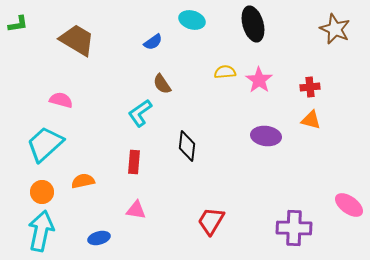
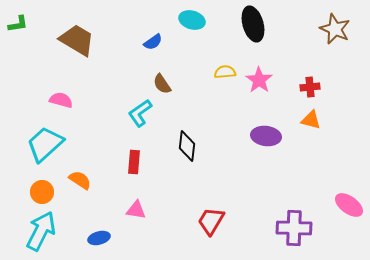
orange semicircle: moved 3 px left, 1 px up; rotated 45 degrees clockwise
cyan arrow: rotated 15 degrees clockwise
